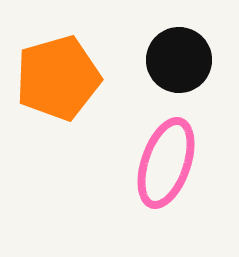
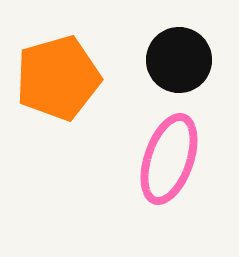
pink ellipse: moved 3 px right, 4 px up
